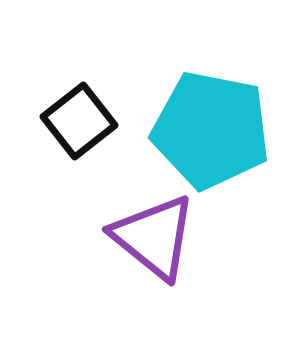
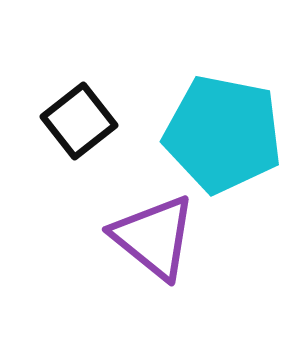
cyan pentagon: moved 12 px right, 4 px down
